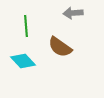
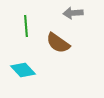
brown semicircle: moved 2 px left, 4 px up
cyan diamond: moved 9 px down
